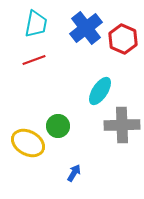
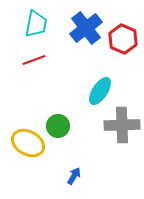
blue arrow: moved 3 px down
